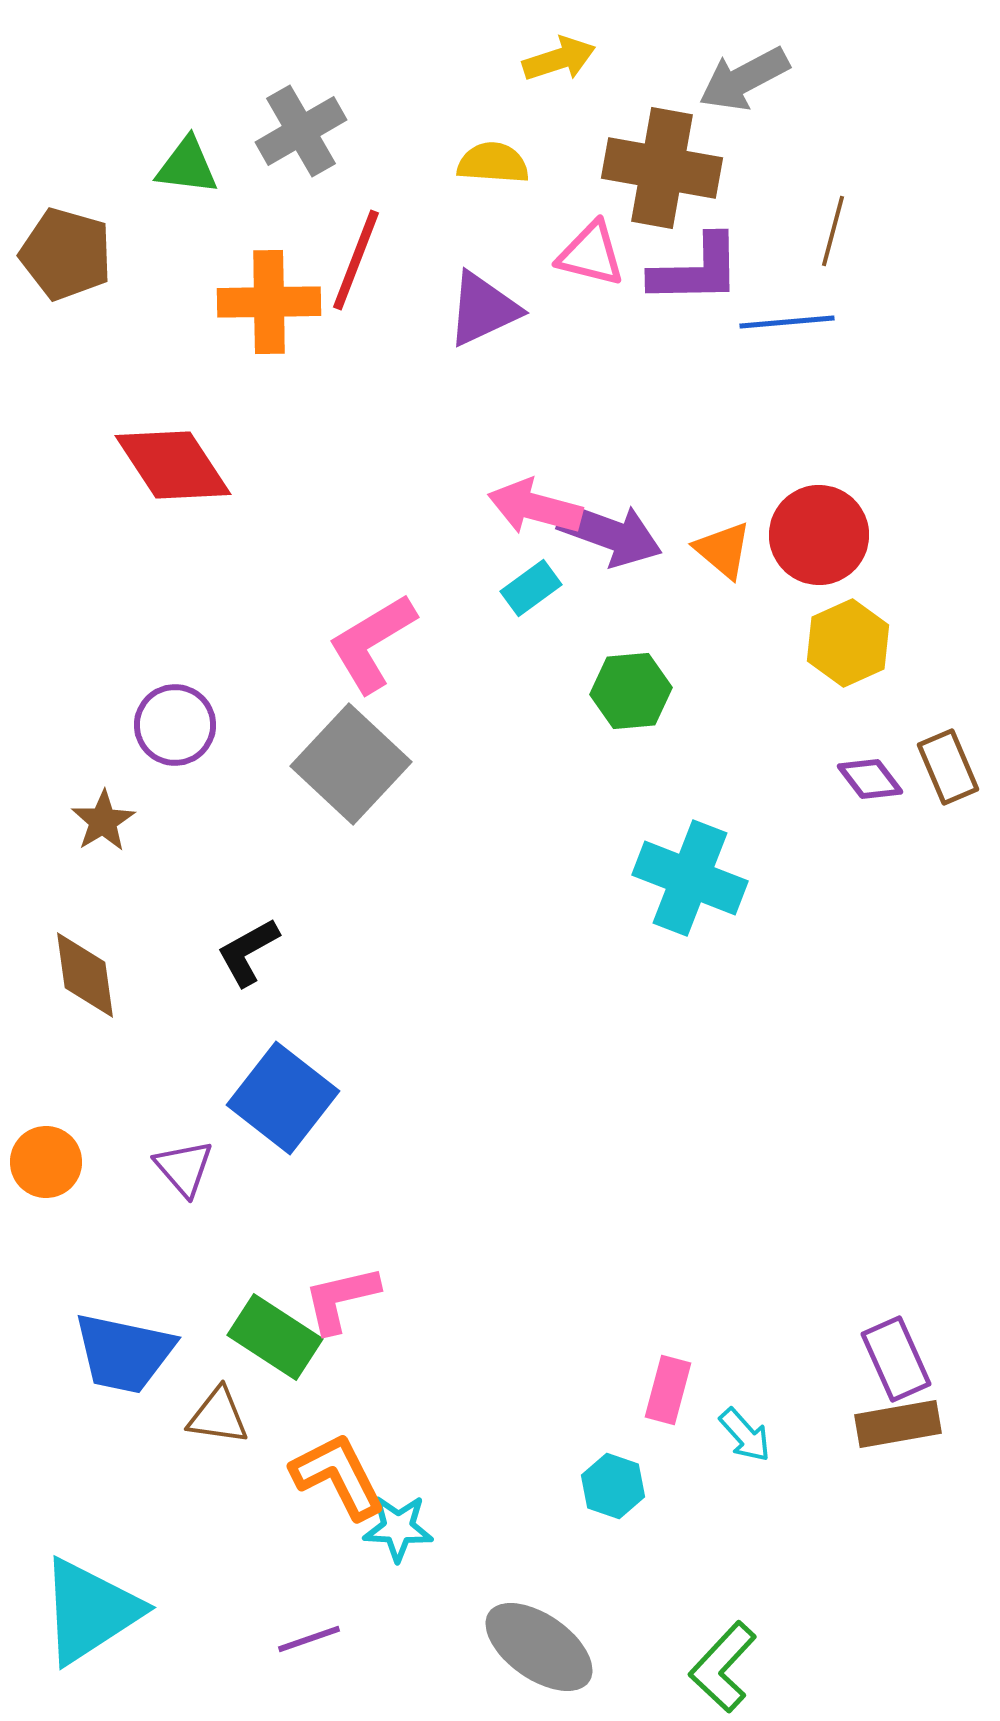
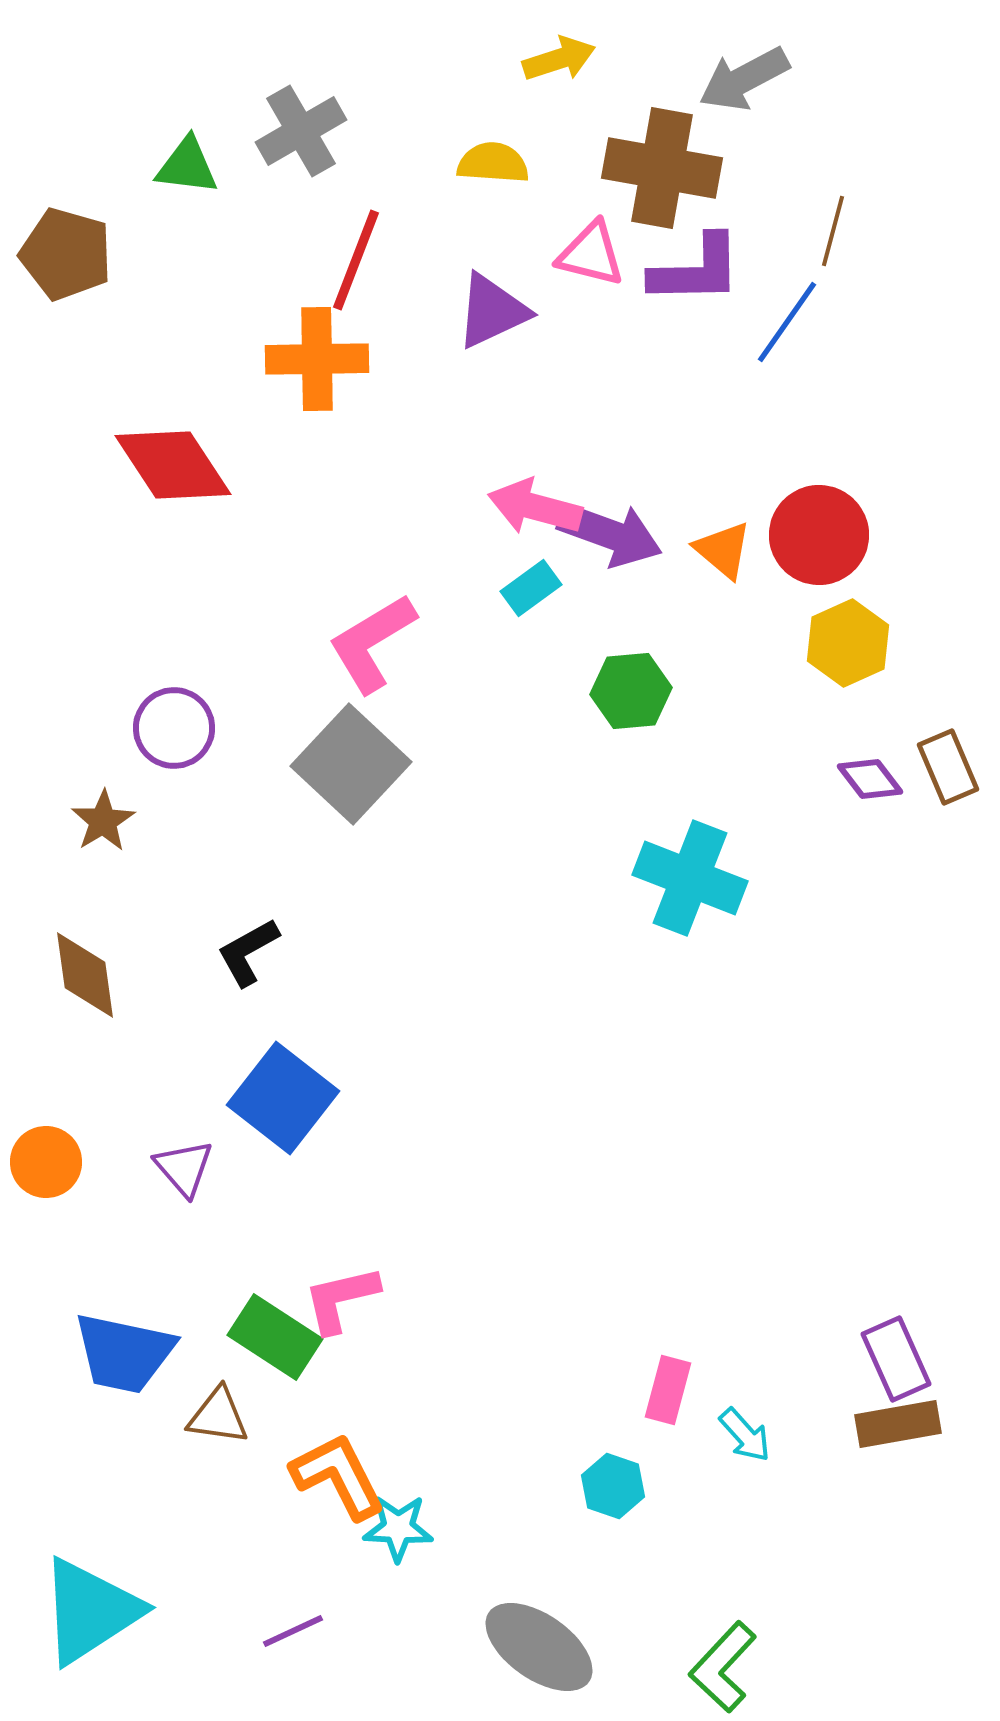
orange cross at (269, 302): moved 48 px right, 57 px down
purple triangle at (483, 309): moved 9 px right, 2 px down
blue line at (787, 322): rotated 50 degrees counterclockwise
purple circle at (175, 725): moved 1 px left, 3 px down
purple line at (309, 1639): moved 16 px left, 8 px up; rotated 6 degrees counterclockwise
